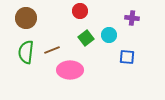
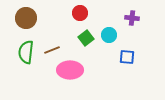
red circle: moved 2 px down
